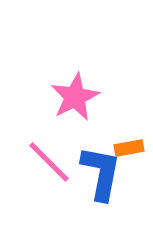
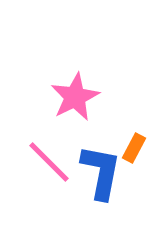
orange rectangle: moved 5 px right; rotated 52 degrees counterclockwise
blue L-shape: moved 1 px up
